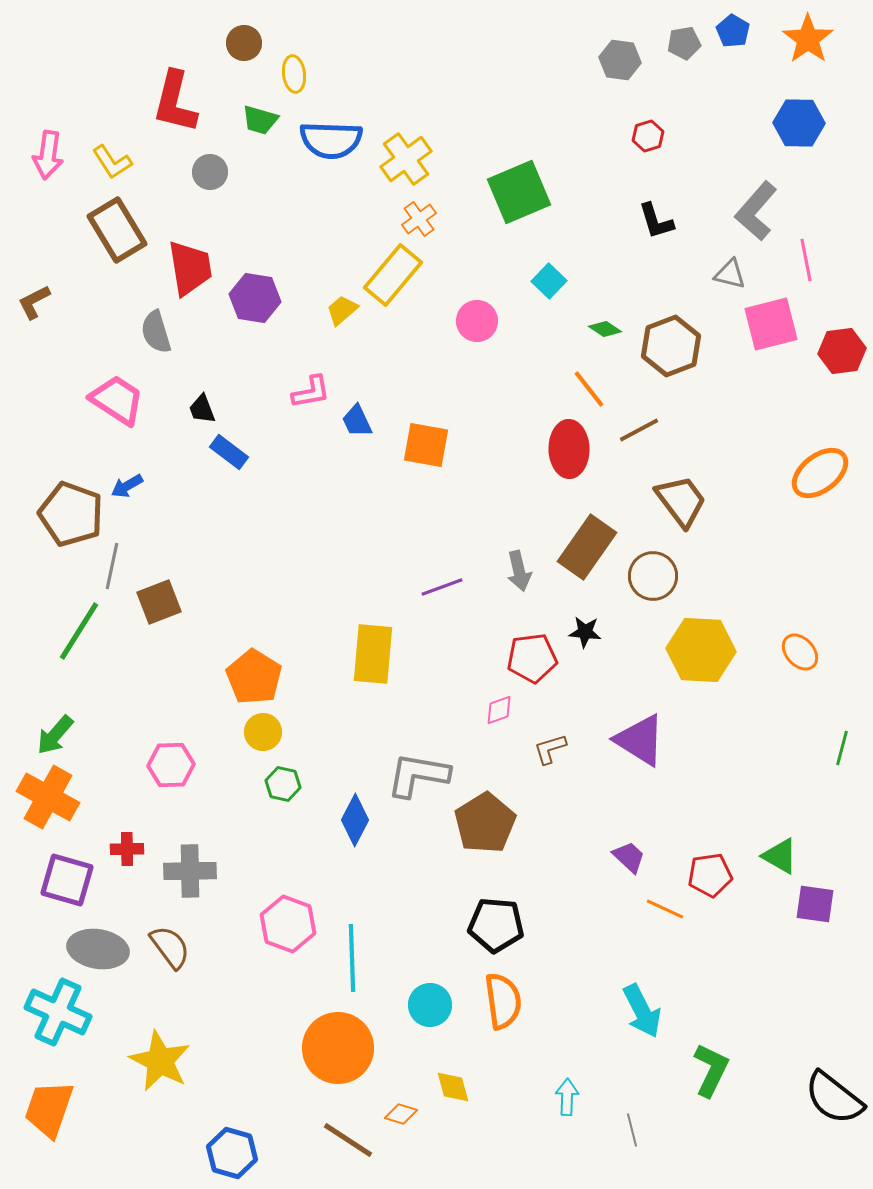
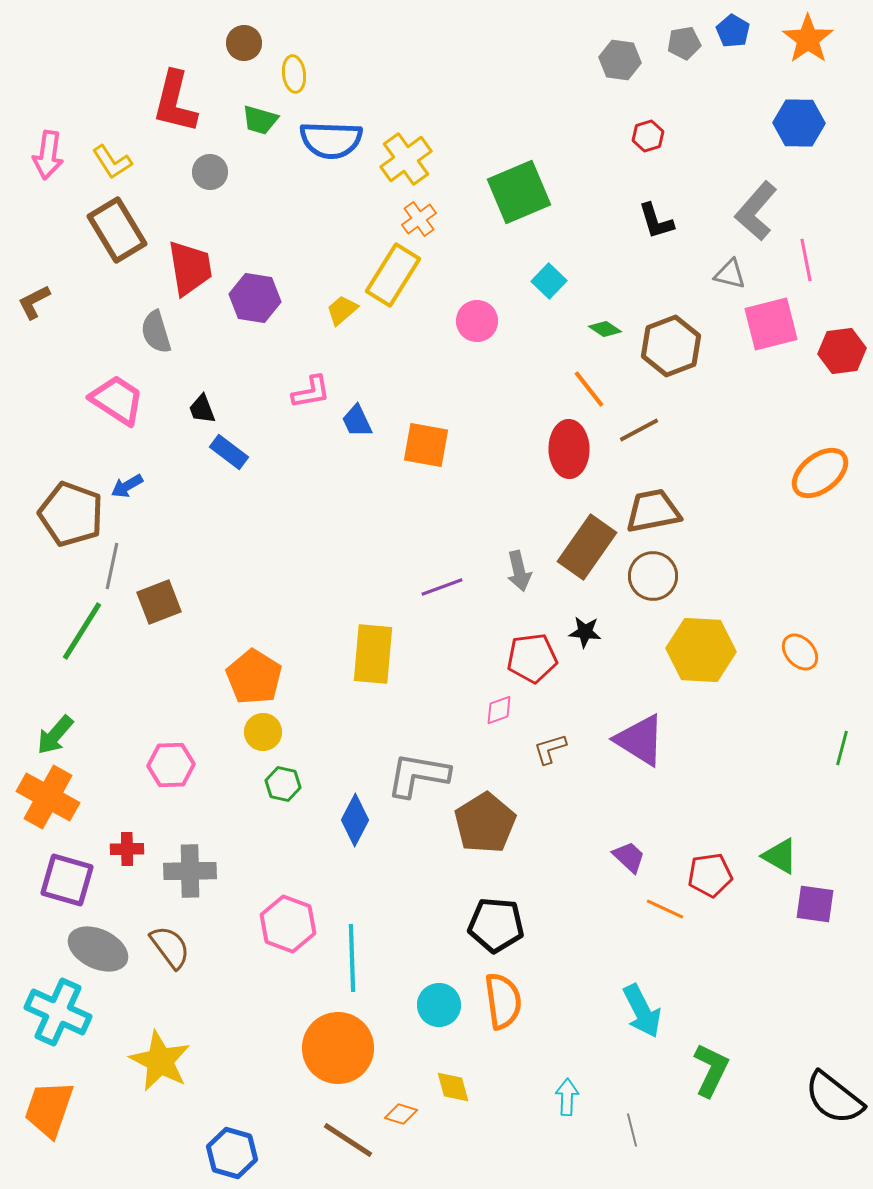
yellow rectangle at (393, 275): rotated 8 degrees counterclockwise
brown trapezoid at (681, 501): moved 28 px left, 10 px down; rotated 64 degrees counterclockwise
green line at (79, 631): moved 3 px right
gray ellipse at (98, 949): rotated 16 degrees clockwise
cyan circle at (430, 1005): moved 9 px right
